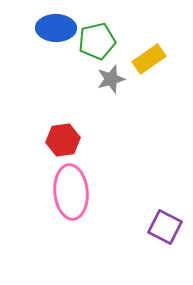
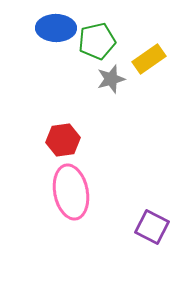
pink ellipse: rotated 6 degrees counterclockwise
purple square: moved 13 px left
